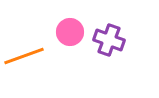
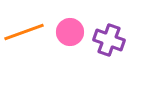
orange line: moved 24 px up
